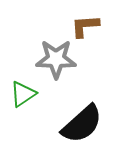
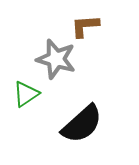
gray star: rotated 15 degrees clockwise
green triangle: moved 3 px right
